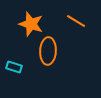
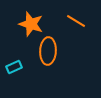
cyan rectangle: rotated 42 degrees counterclockwise
